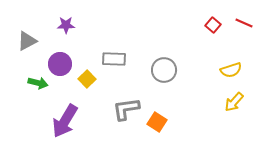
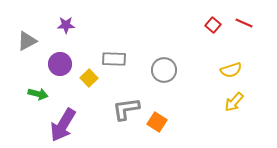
yellow square: moved 2 px right, 1 px up
green arrow: moved 11 px down
purple arrow: moved 2 px left, 4 px down
